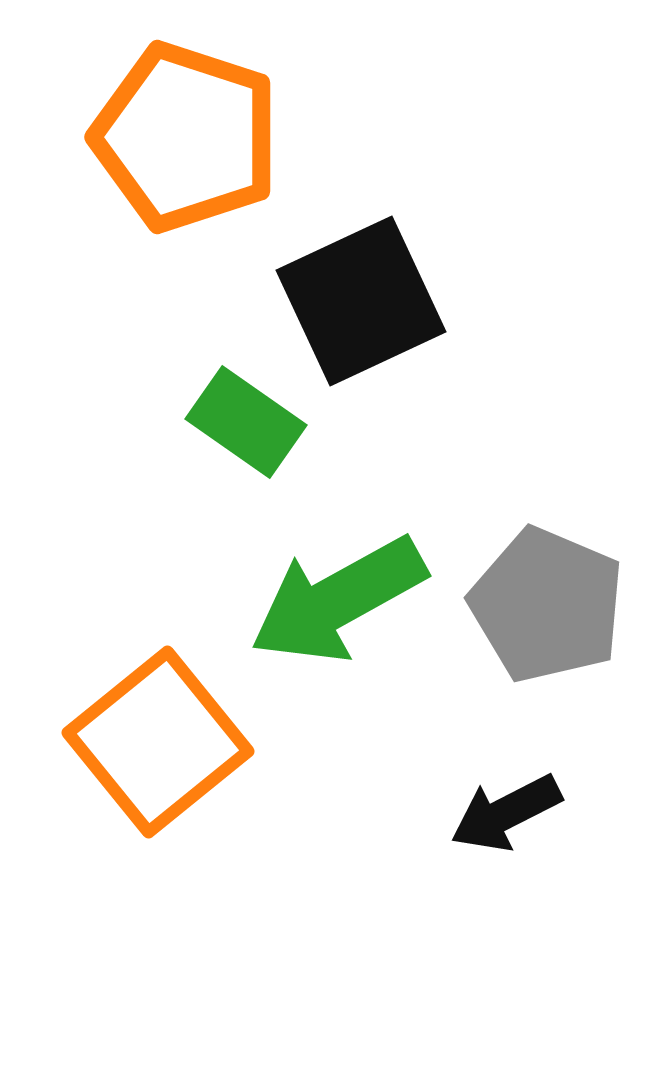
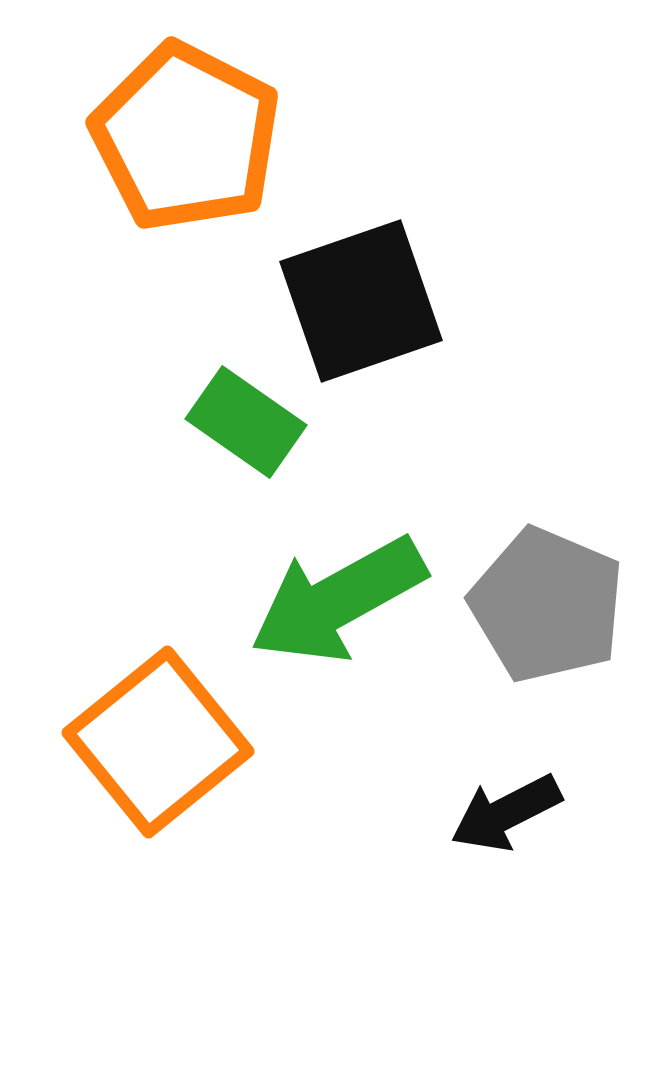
orange pentagon: rotated 9 degrees clockwise
black square: rotated 6 degrees clockwise
